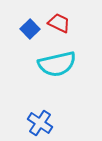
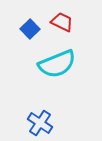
red trapezoid: moved 3 px right, 1 px up
cyan semicircle: rotated 9 degrees counterclockwise
